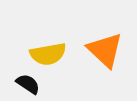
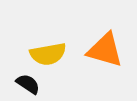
orange triangle: rotated 27 degrees counterclockwise
